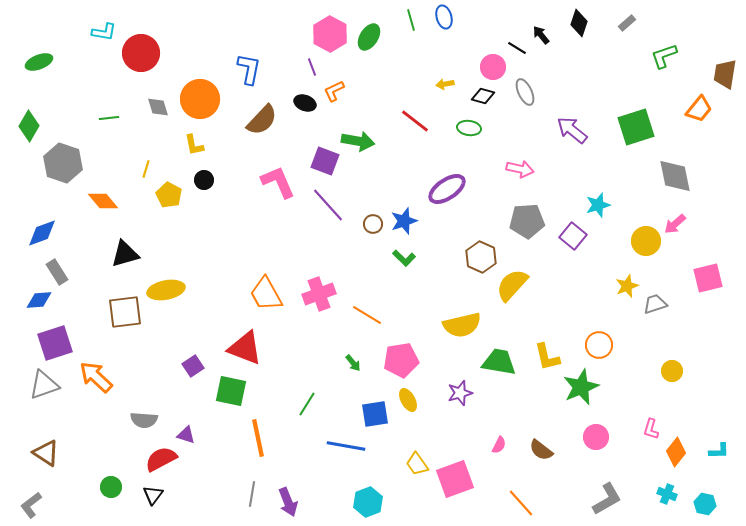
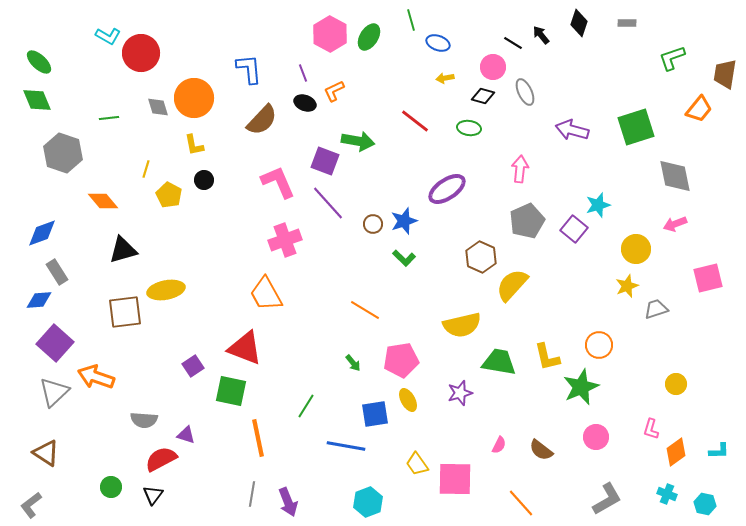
blue ellipse at (444, 17): moved 6 px left, 26 px down; rotated 55 degrees counterclockwise
gray rectangle at (627, 23): rotated 42 degrees clockwise
cyan L-shape at (104, 32): moved 4 px right, 4 px down; rotated 20 degrees clockwise
black line at (517, 48): moved 4 px left, 5 px up
green L-shape at (664, 56): moved 8 px right, 2 px down
green ellipse at (39, 62): rotated 64 degrees clockwise
purple line at (312, 67): moved 9 px left, 6 px down
blue L-shape at (249, 69): rotated 16 degrees counterclockwise
yellow arrow at (445, 84): moved 6 px up
orange circle at (200, 99): moved 6 px left, 1 px up
green diamond at (29, 126): moved 8 px right, 26 px up; rotated 52 degrees counterclockwise
purple arrow at (572, 130): rotated 24 degrees counterclockwise
gray hexagon at (63, 163): moved 10 px up
pink arrow at (520, 169): rotated 96 degrees counterclockwise
purple line at (328, 205): moved 2 px up
gray pentagon at (527, 221): rotated 20 degrees counterclockwise
pink arrow at (675, 224): rotated 20 degrees clockwise
purple square at (573, 236): moved 1 px right, 7 px up
yellow circle at (646, 241): moved 10 px left, 8 px down
black triangle at (125, 254): moved 2 px left, 4 px up
pink cross at (319, 294): moved 34 px left, 54 px up
gray trapezoid at (655, 304): moved 1 px right, 5 px down
orange line at (367, 315): moved 2 px left, 5 px up
purple square at (55, 343): rotated 30 degrees counterclockwise
yellow circle at (672, 371): moved 4 px right, 13 px down
orange arrow at (96, 377): rotated 24 degrees counterclockwise
gray triangle at (44, 385): moved 10 px right, 7 px down; rotated 24 degrees counterclockwise
green line at (307, 404): moved 1 px left, 2 px down
orange diamond at (676, 452): rotated 16 degrees clockwise
pink square at (455, 479): rotated 21 degrees clockwise
